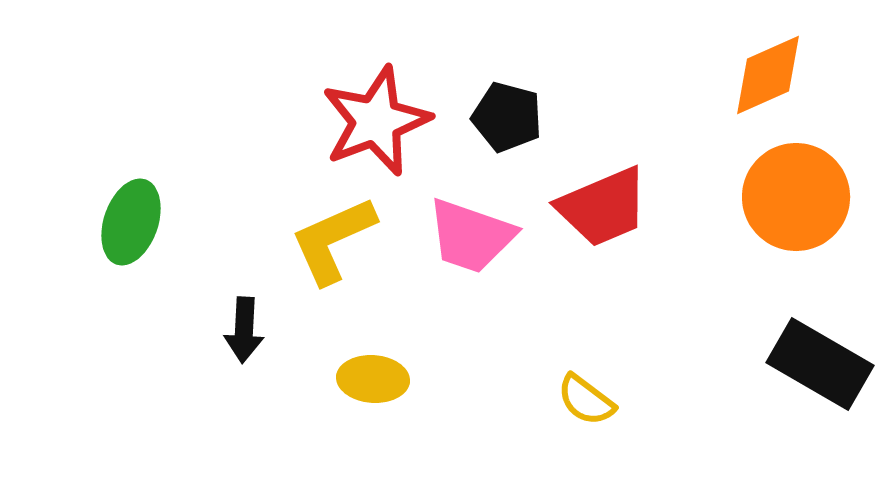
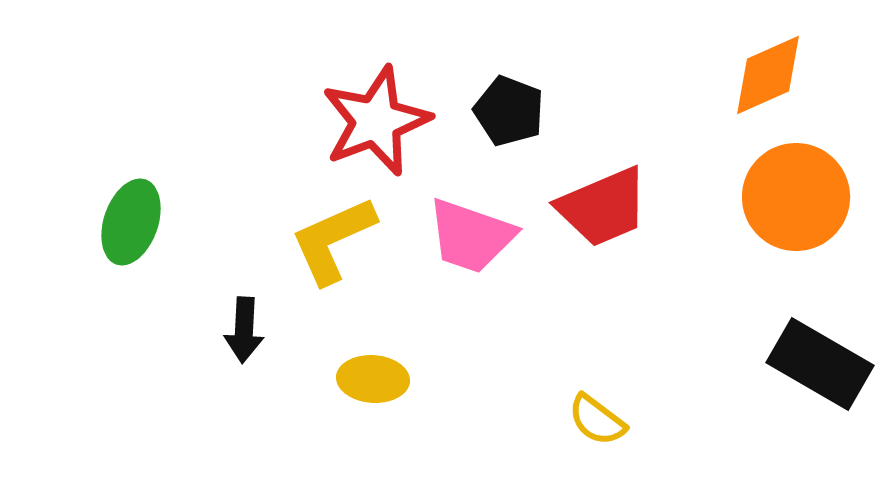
black pentagon: moved 2 px right, 6 px up; rotated 6 degrees clockwise
yellow semicircle: moved 11 px right, 20 px down
